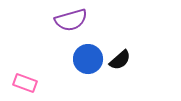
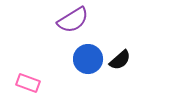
purple semicircle: moved 2 px right; rotated 16 degrees counterclockwise
pink rectangle: moved 3 px right
